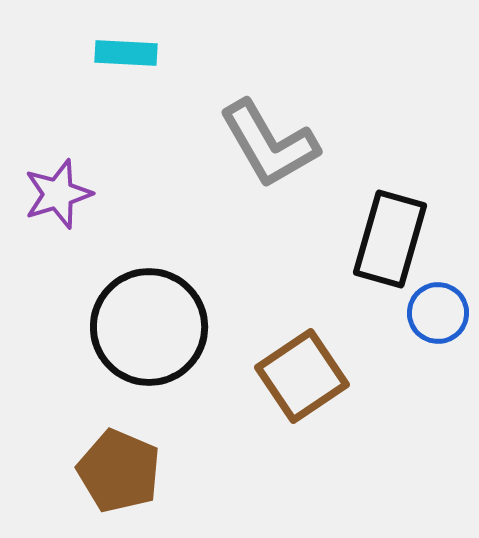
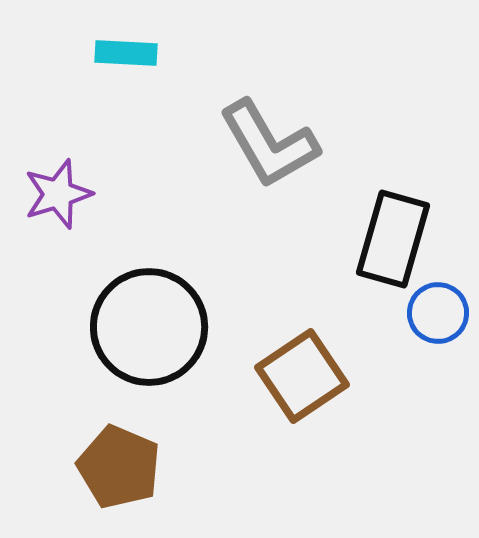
black rectangle: moved 3 px right
brown pentagon: moved 4 px up
